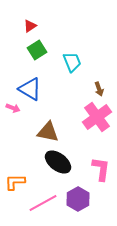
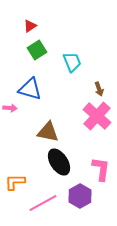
blue triangle: rotated 15 degrees counterclockwise
pink arrow: moved 3 px left; rotated 16 degrees counterclockwise
pink cross: moved 1 px up; rotated 12 degrees counterclockwise
black ellipse: moved 1 px right; rotated 20 degrees clockwise
purple hexagon: moved 2 px right, 3 px up
